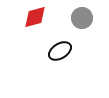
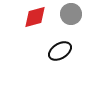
gray circle: moved 11 px left, 4 px up
